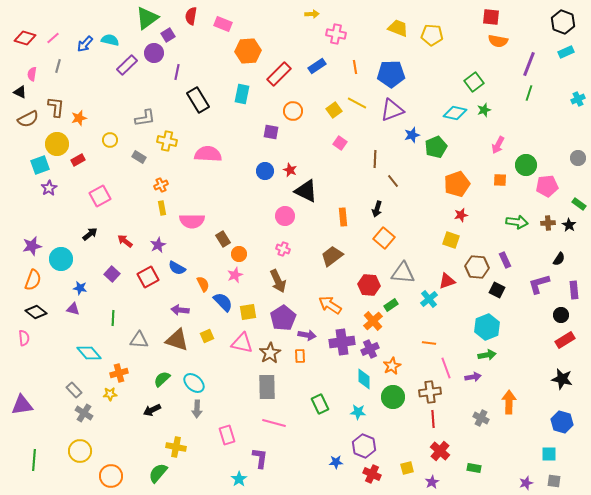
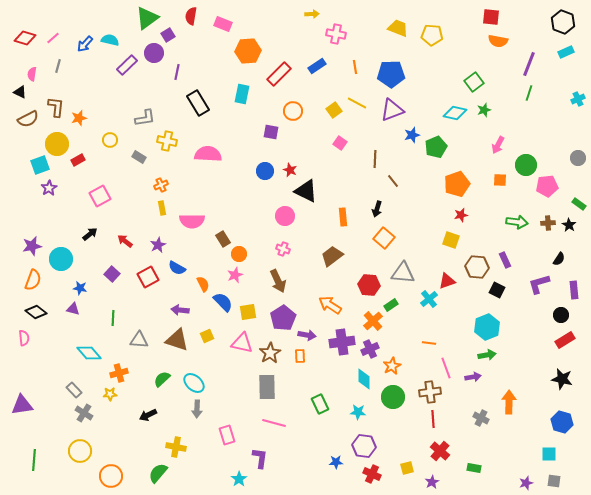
black rectangle at (198, 100): moved 3 px down
black arrow at (152, 410): moved 4 px left, 5 px down
purple hexagon at (364, 446): rotated 15 degrees counterclockwise
